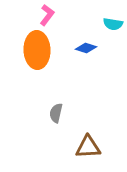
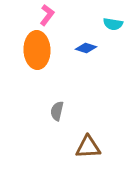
gray semicircle: moved 1 px right, 2 px up
